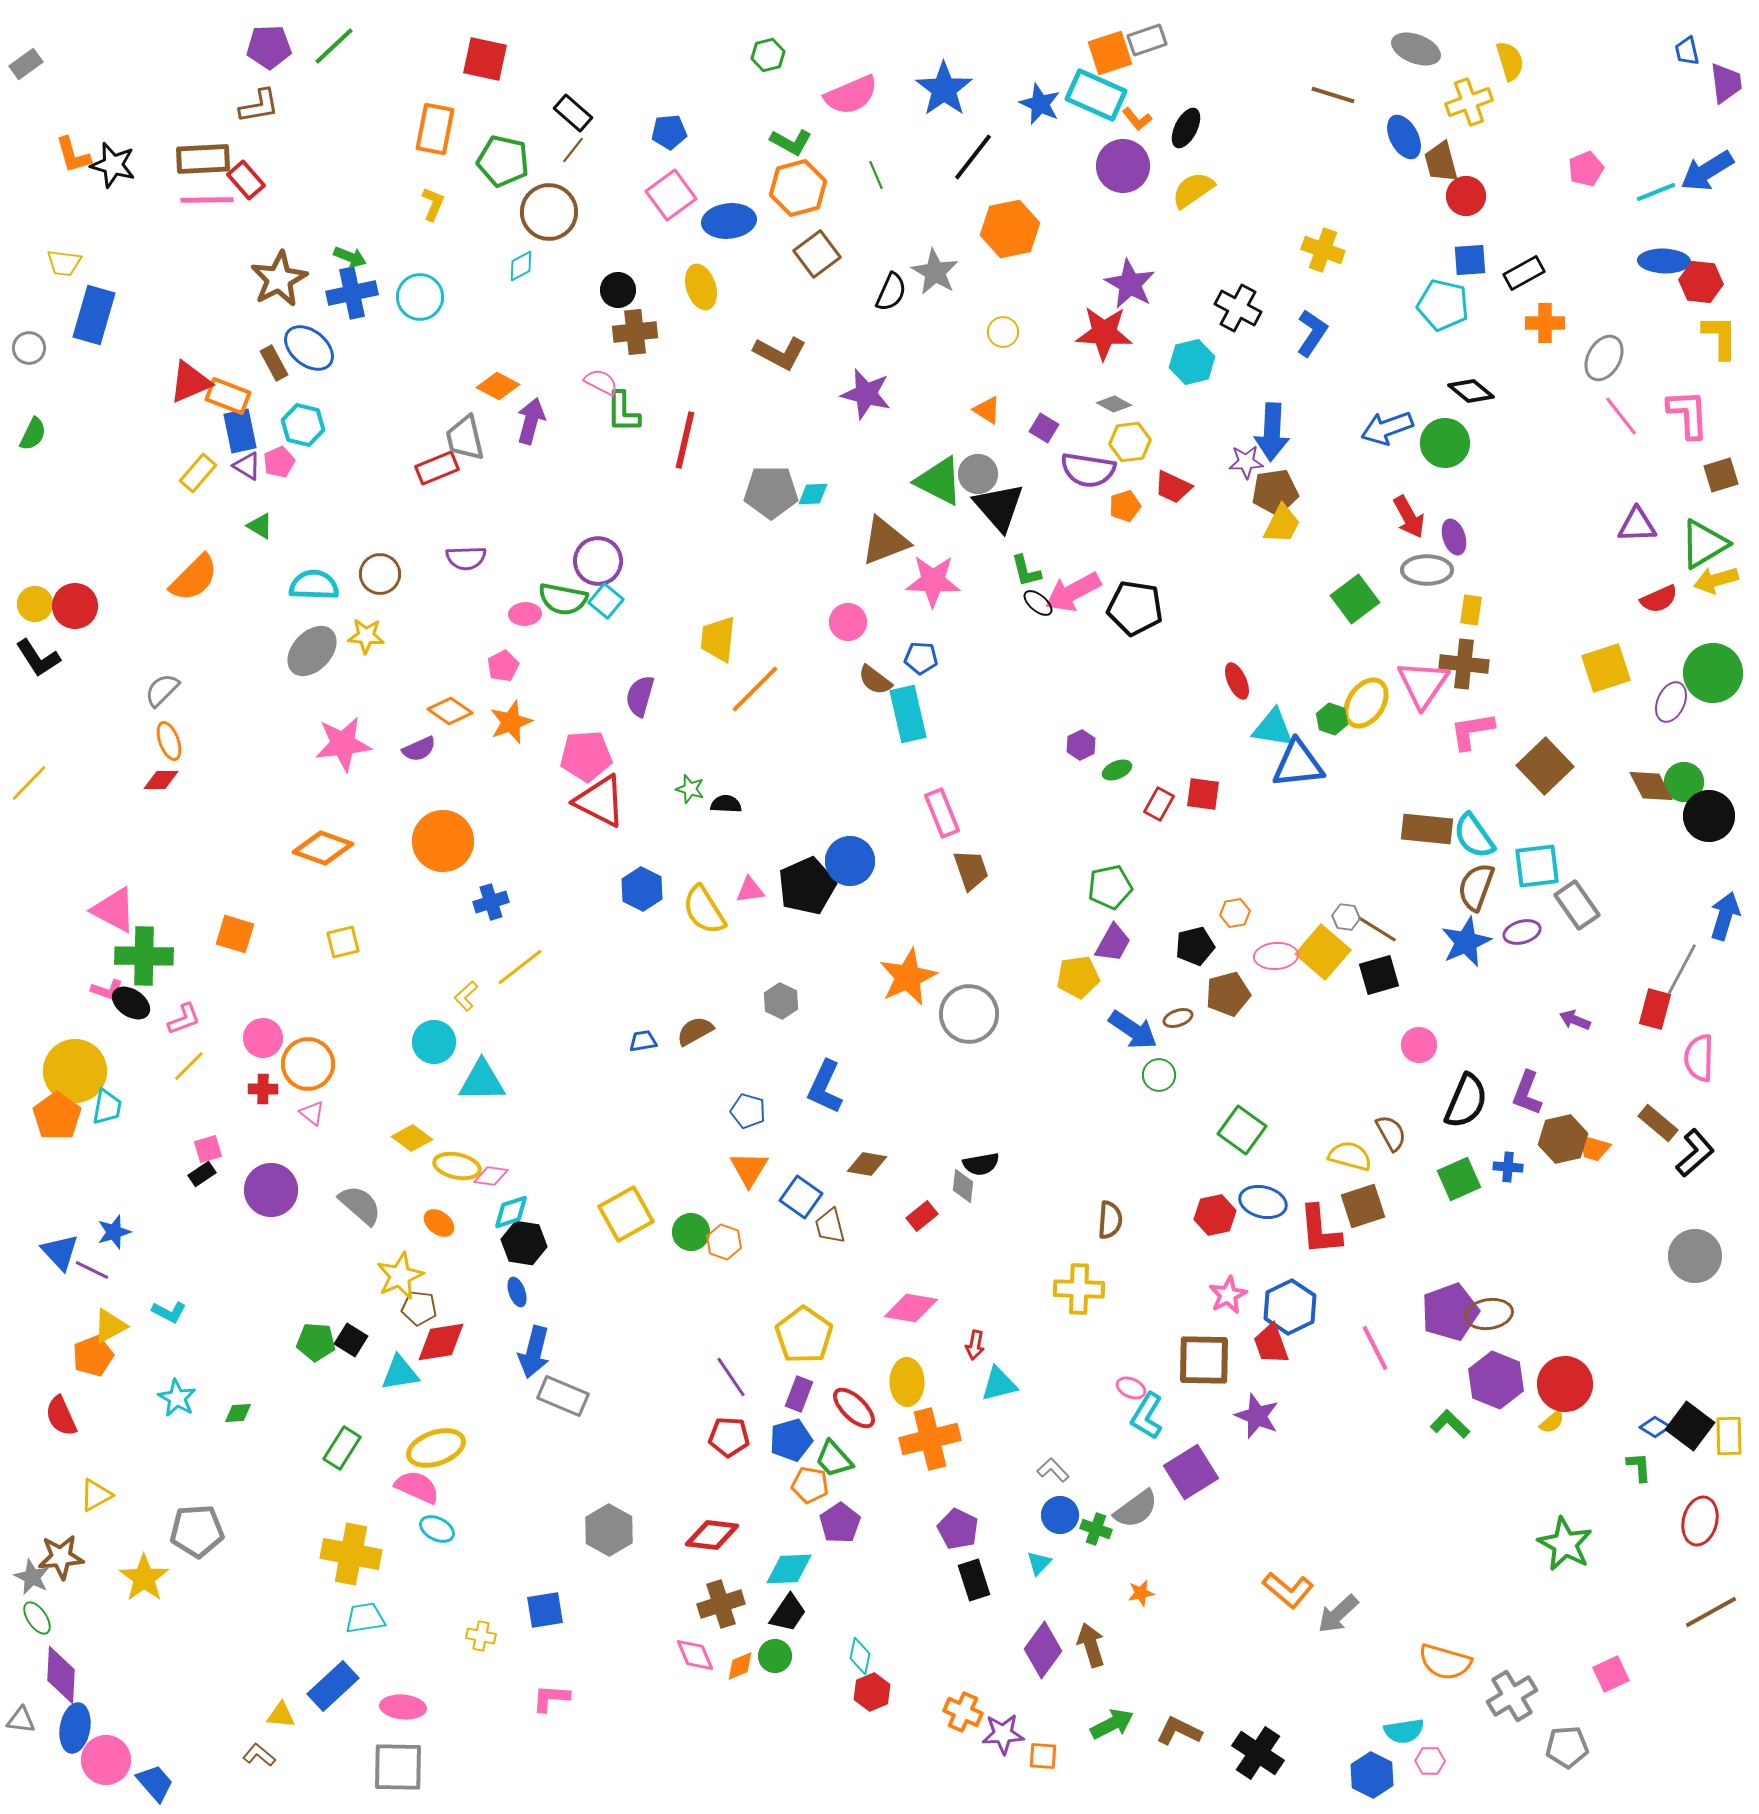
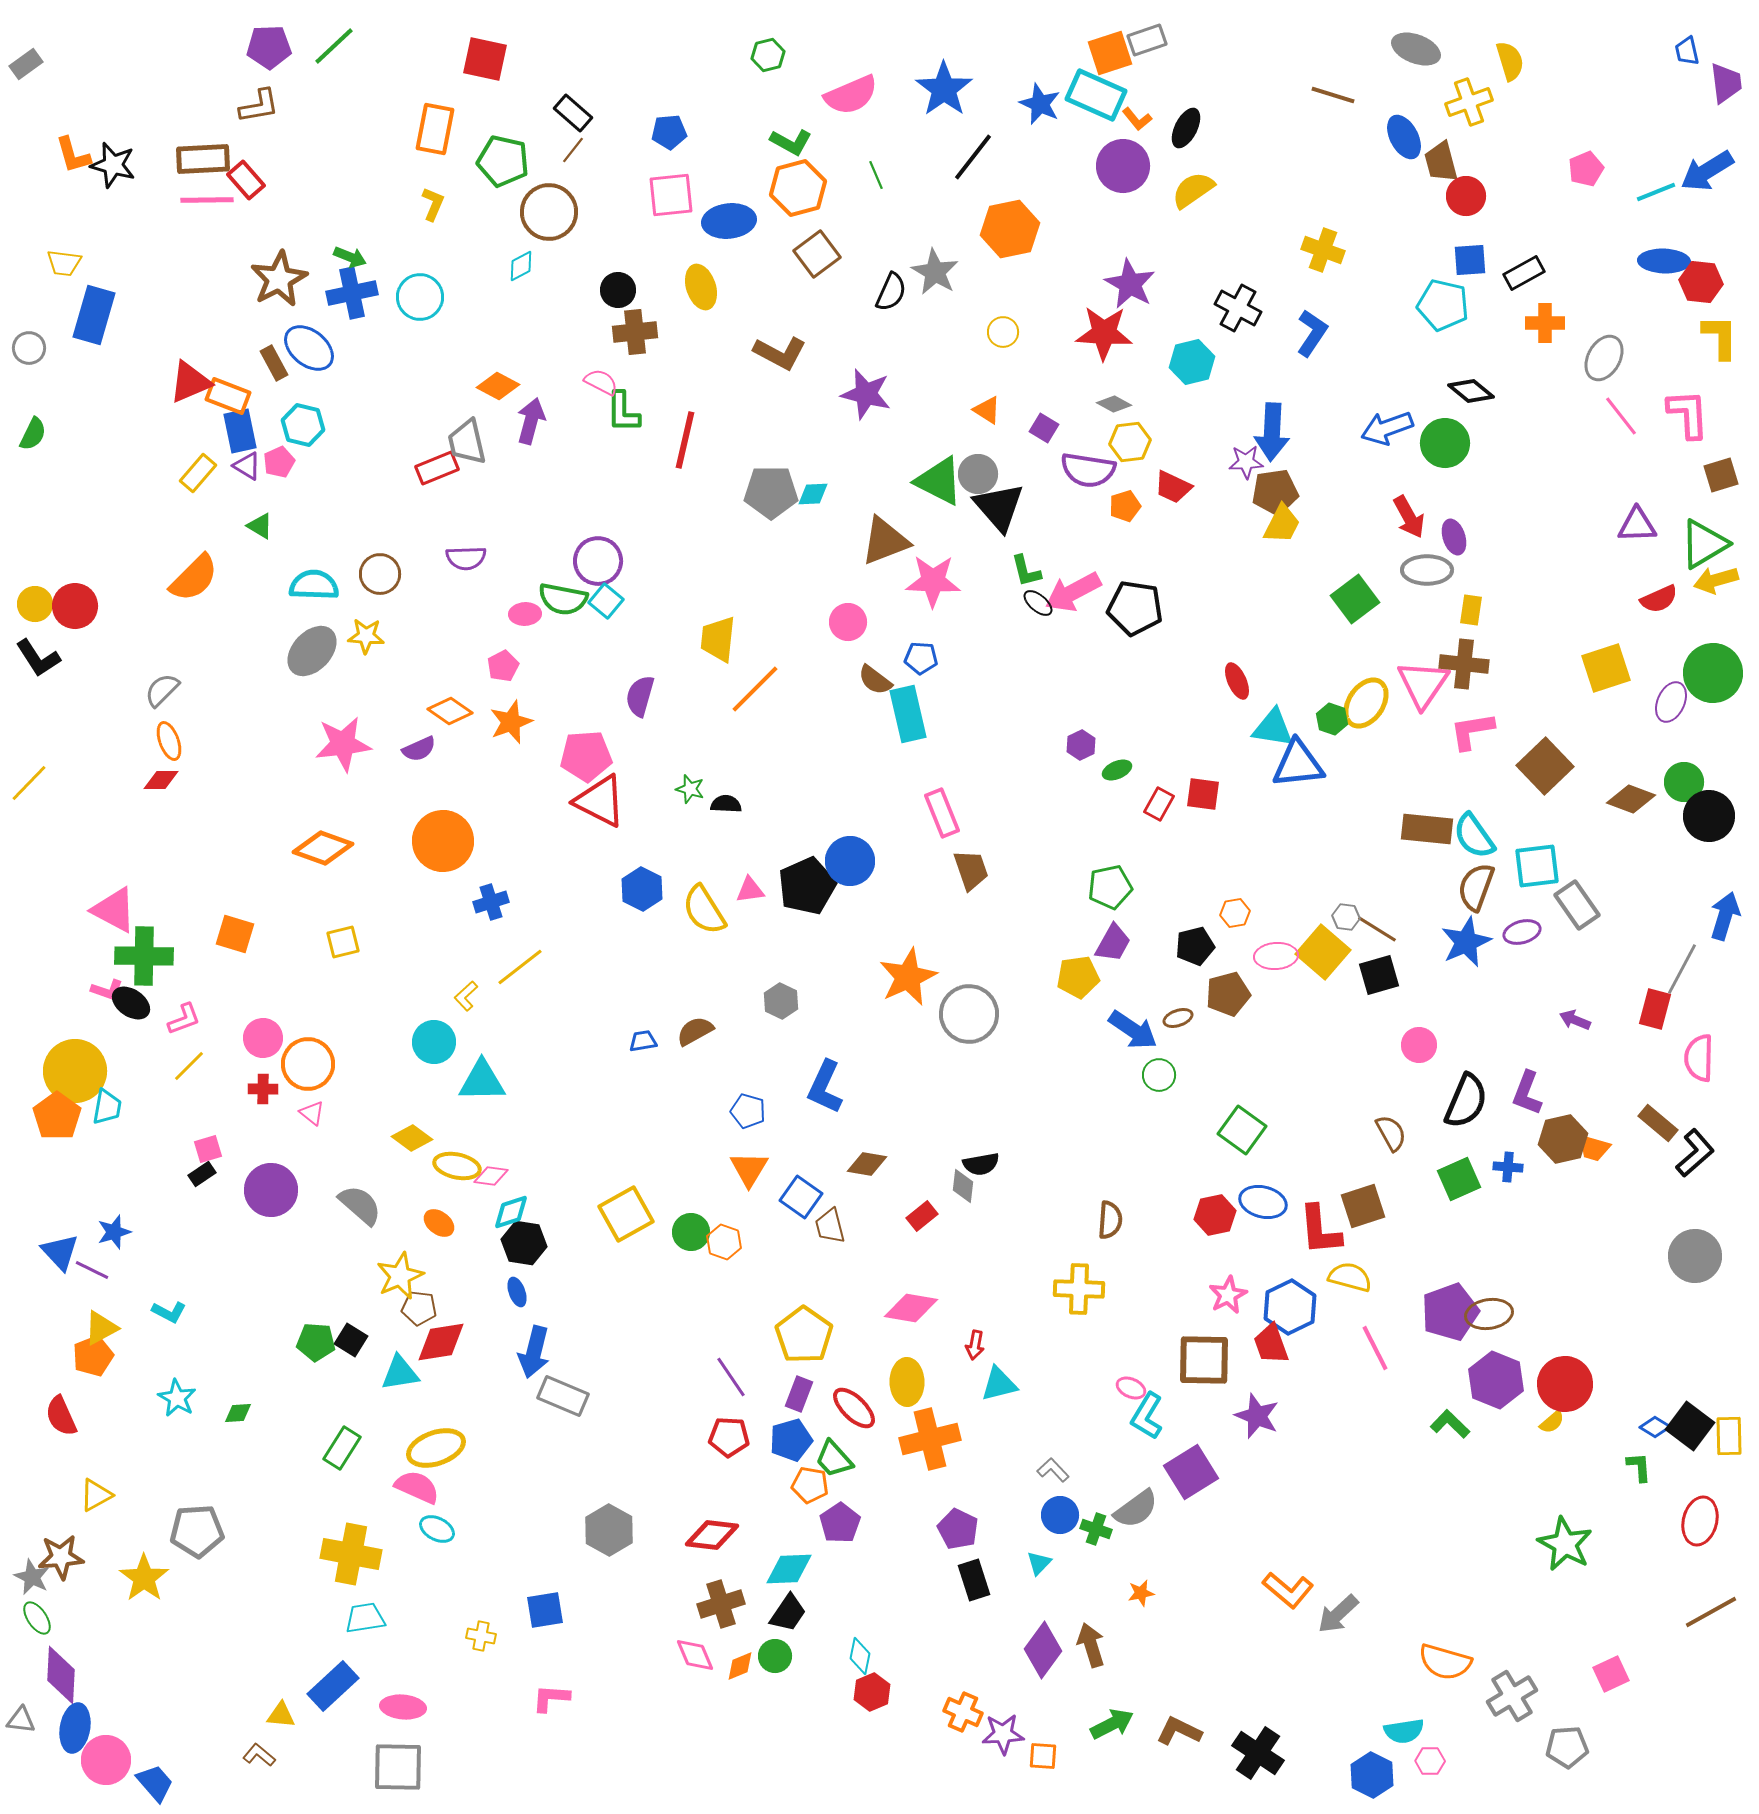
pink square at (671, 195): rotated 30 degrees clockwise
gray trapezoid at (465, 438): moved 2 px right, 4 px down
brown diamond at (1651, 786): moved 20 px left, 13 px down; rotated 42 degrees counterclockwise
yellow semicircle at (1350, 1156): moved 121 px down
yellow triangle at (110, 1326): moved 9 px left, 2 px down
